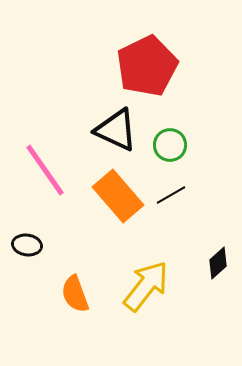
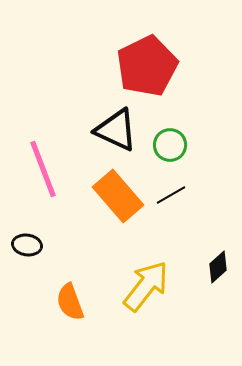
pink line: moved 2 px left, 1 px up; rotated 14 degrees clockwise
black diamond: moved 4 px down
orange semicircle: moved 5 px left, 8 px down
